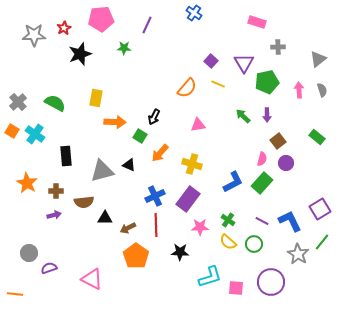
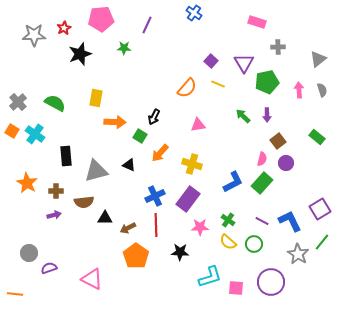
gray triangle at (102, 171): moved 6 px left
